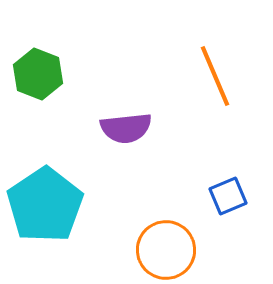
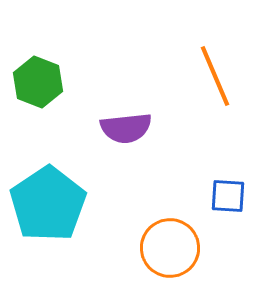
green hexagon: moved 8 px down
blue square: rotated 27 degrees clockwise
cyan pentagon: moved 3 px right, 1 px up
orange circle: moved 4 px right, 2 px up
